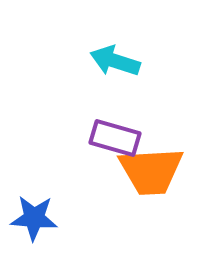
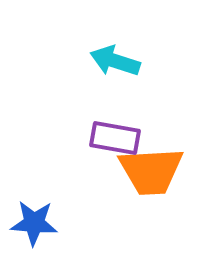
purple rectangle: rotated 6 degrees counterclockwise
blue star: moved 5 px down
